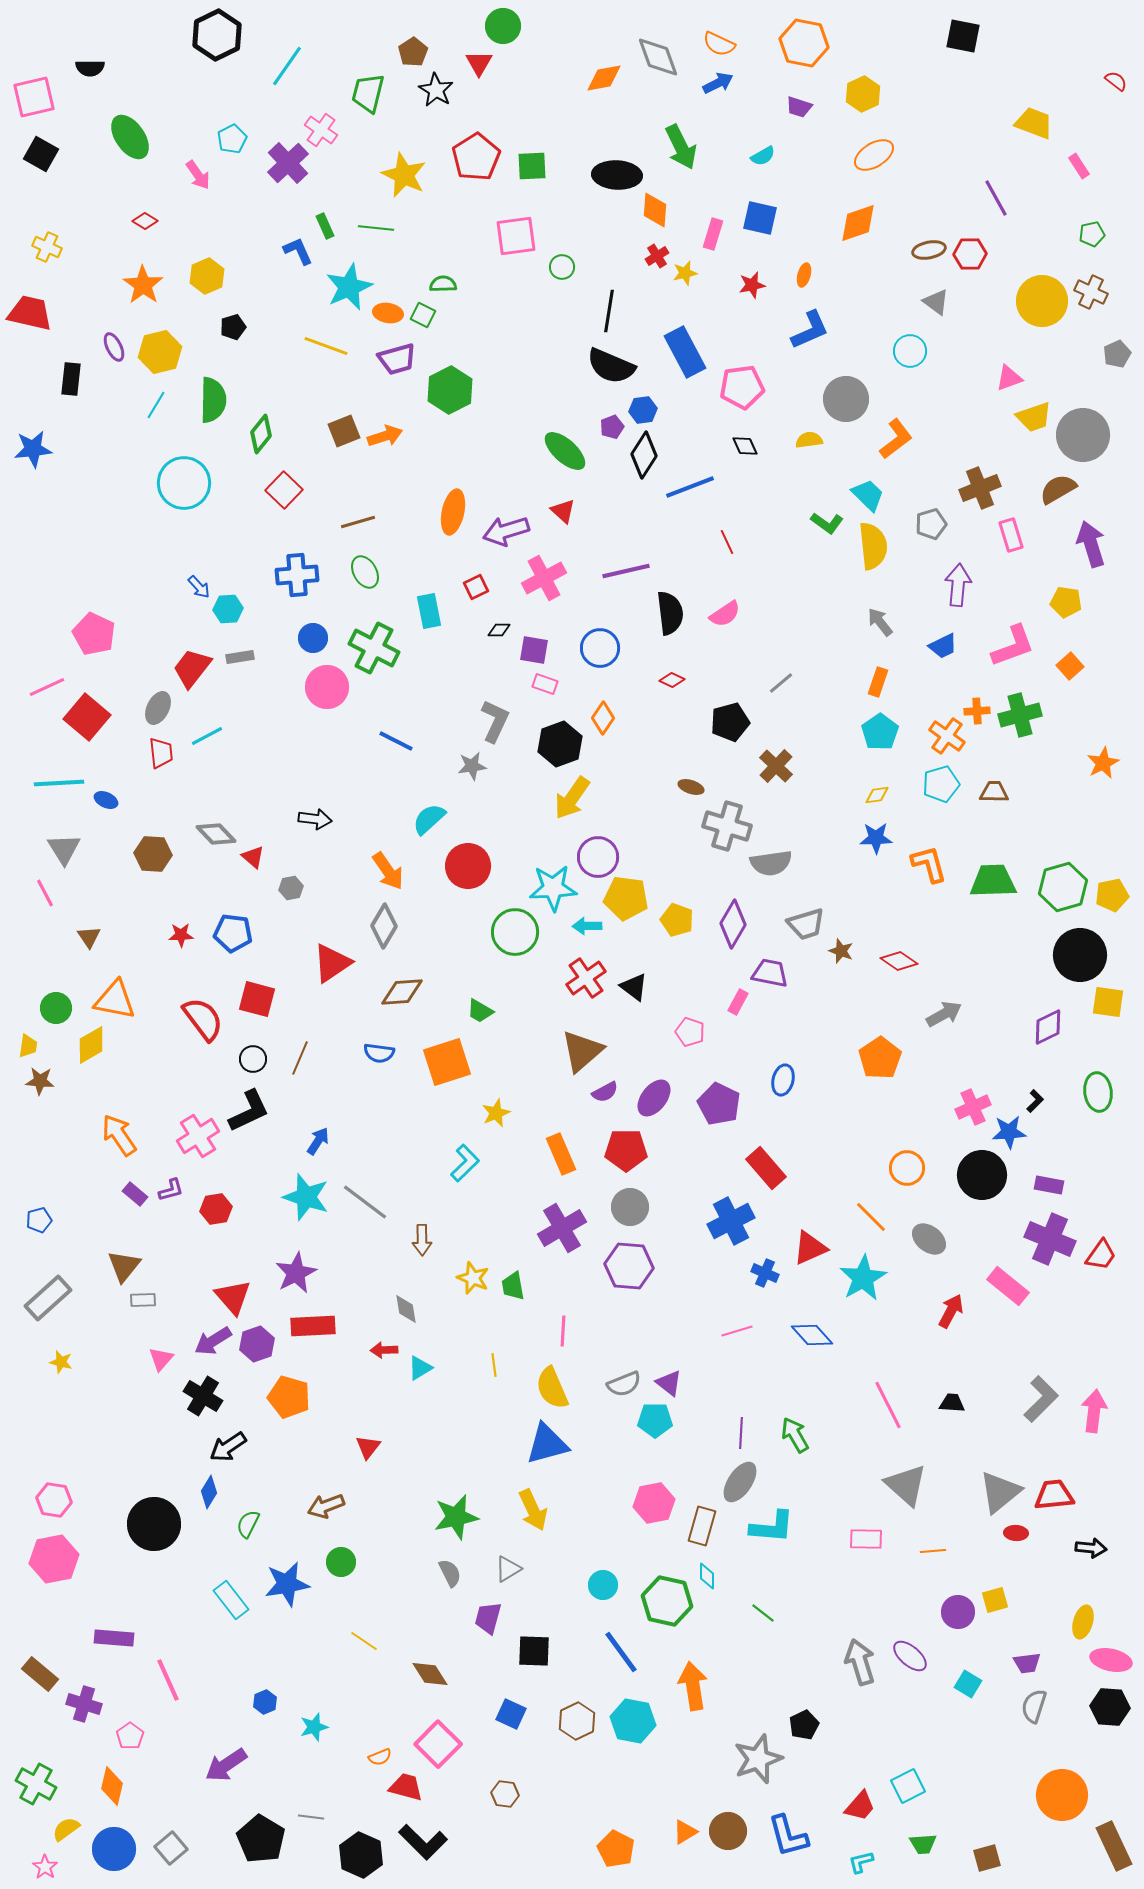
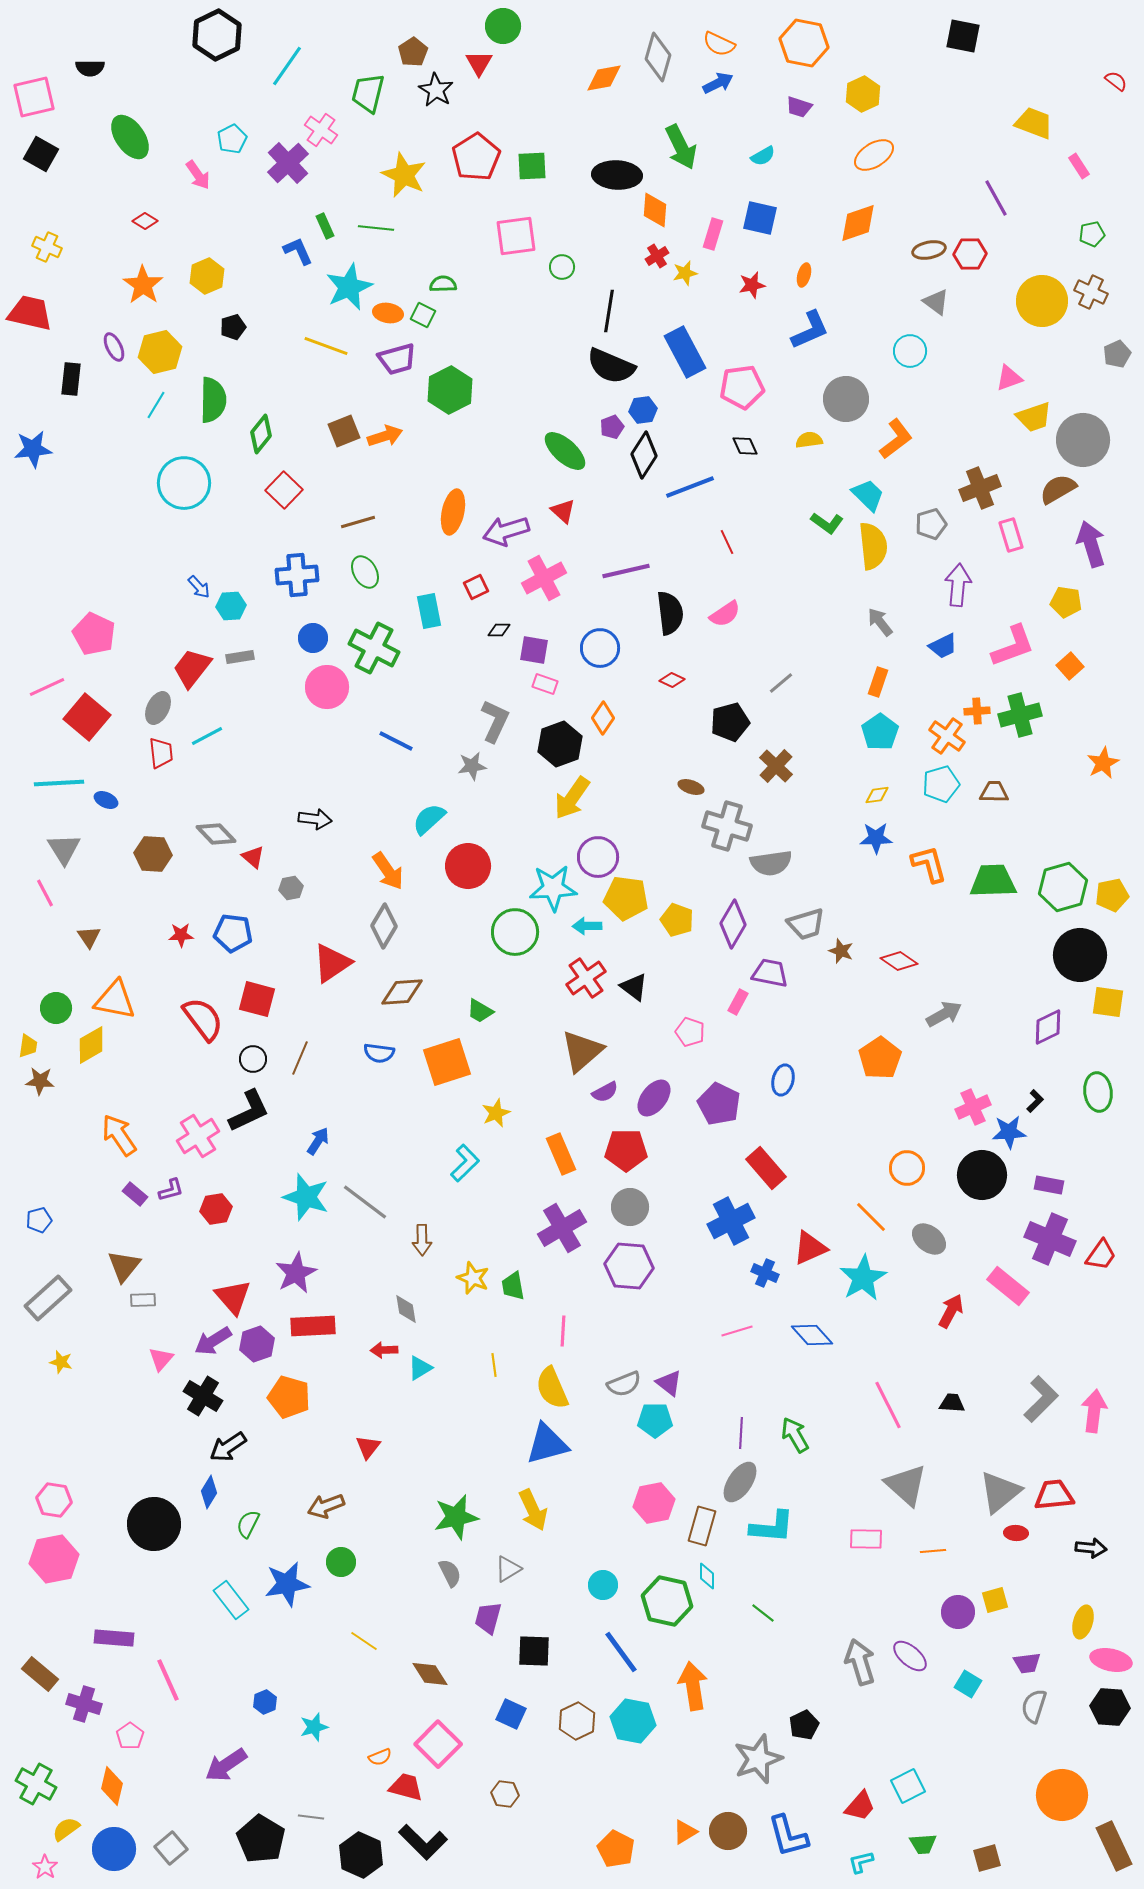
gray diamond at (658, 57): rotated 36 degrees clockwise
gray circle at (1083, 435): moved 5 px down
cyan hexagon at (228, 609): moved 3 px right, 3 px up
